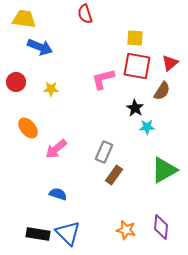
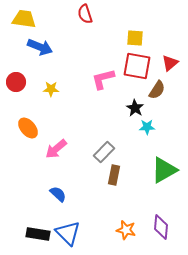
brown semicircle: moved 5 px left, 1 px up
gray rectangle: rotated 20 degrees clockwise
brown rectangle: rotated 24 degrees counterclockwise
blue semicircle: rotated 24 degrees clockwise
